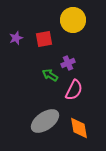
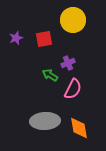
pink semicircle: moved 1 px left, 1 px up
gray ellipse: rotated 32 degrees clockwise
